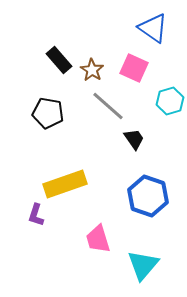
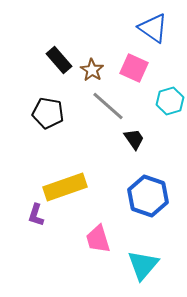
yellow rectangle: moved 3 px down
